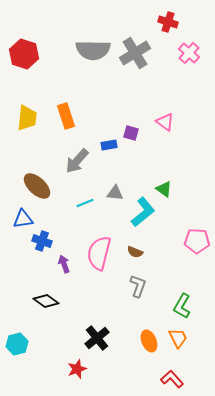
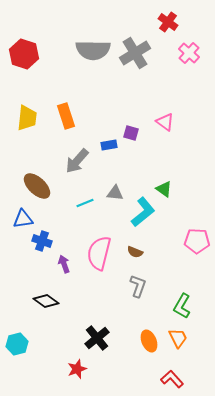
red cross: rotated 18 degrees clockwise
